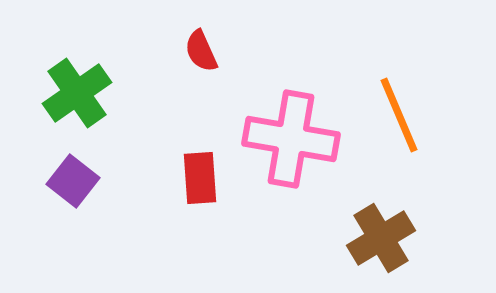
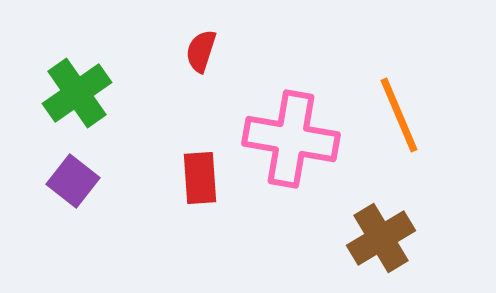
red semicircle: rotated 42 degrees clockwise
